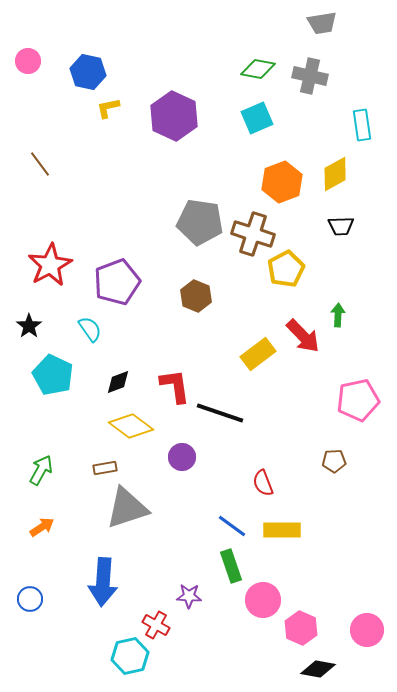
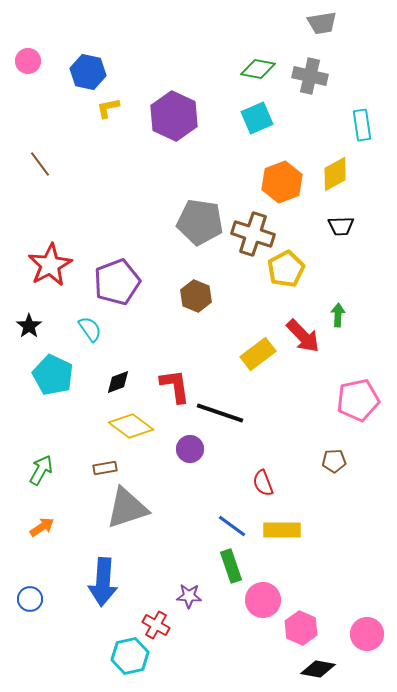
purple circle at (182, 457): moved 8 px right, 8 px up
pink circle at (367, 630): moved 4 px down
